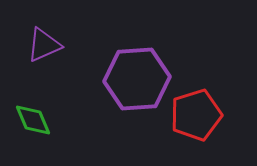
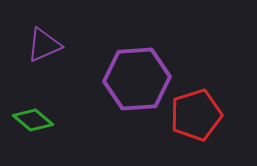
green diamond: rotated 27 degrees counterclockwise
